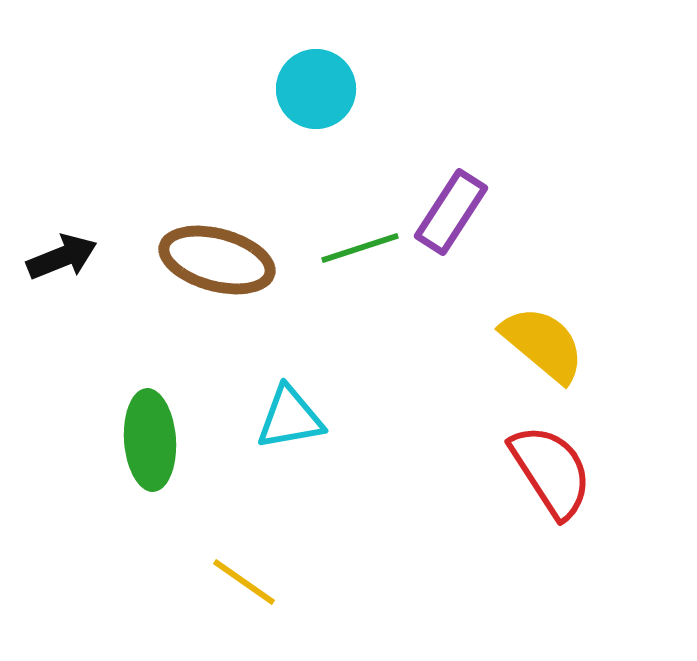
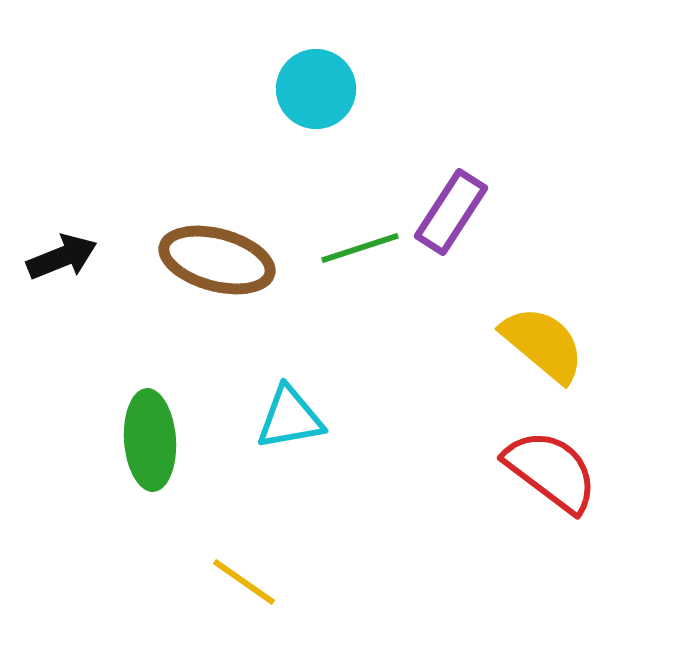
red semicircle: rotated 20 degrees counterclockwise
